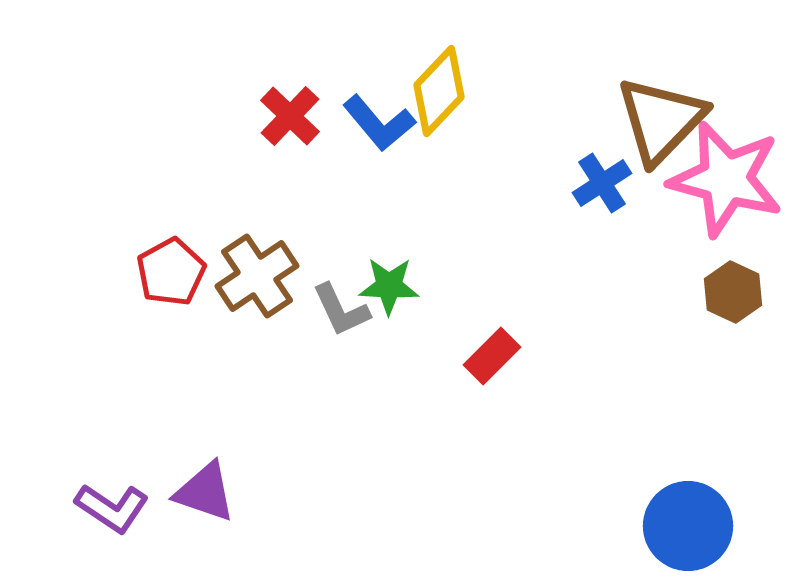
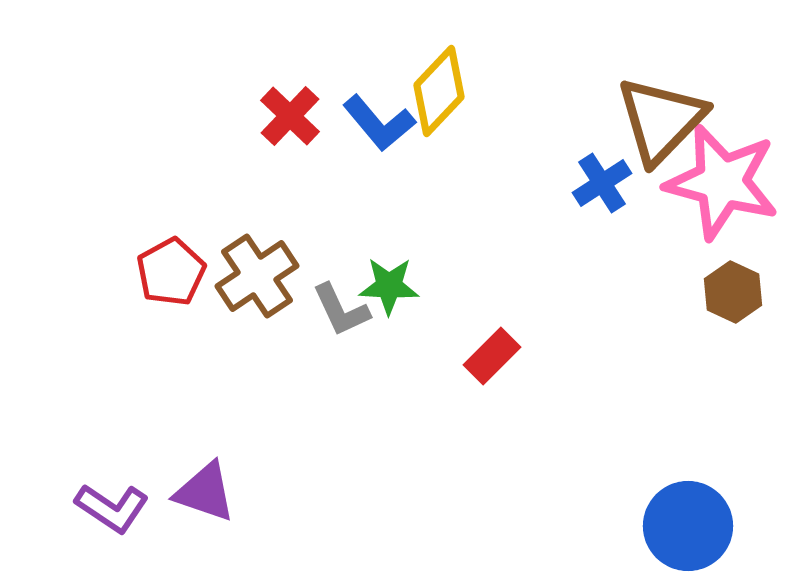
pink star: moved 4 px left, 3 px down
